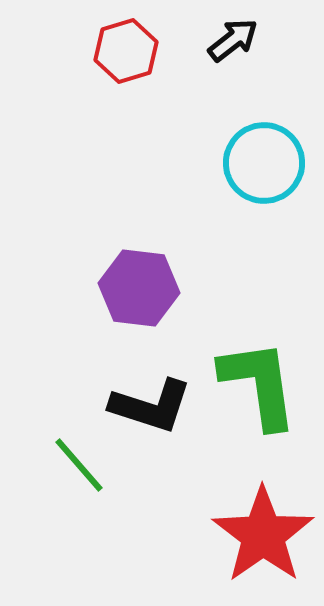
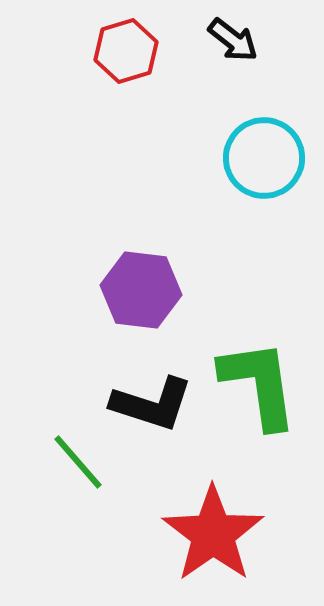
black arrow: rotated 76 degrees clockwise
cyan circle: moved 5 px up
purple hexagon: moved 2 px right, 2 px down
black L-shape: moved 1 px right, 2 px up
green line: moved 1 px left, 3 px up
red star: moved 50 px left, 1 px up
